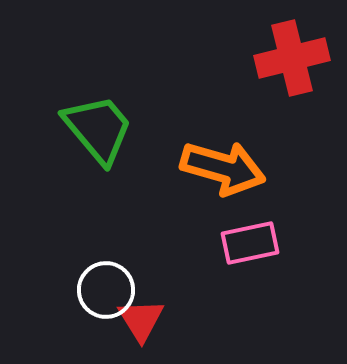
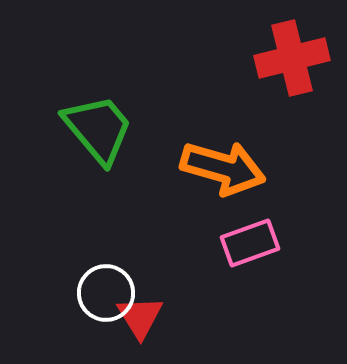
pink rectangle: rotated 8 degrees counterclockwise
white circle: moved 3 px down
red triangle: moved 1 px left, 3 px up
